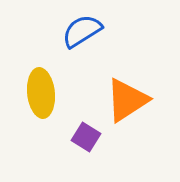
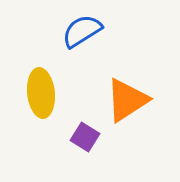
purple square: moved 1 px left
